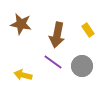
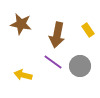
gray circle: moved 2 px left
